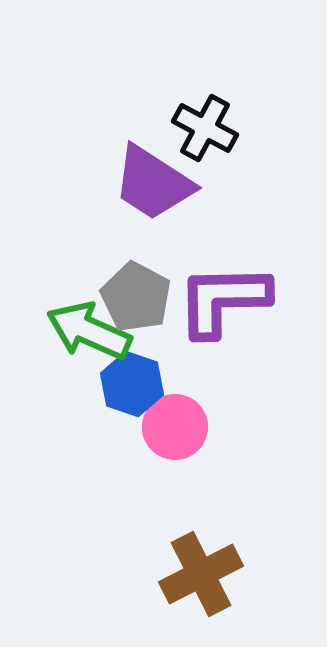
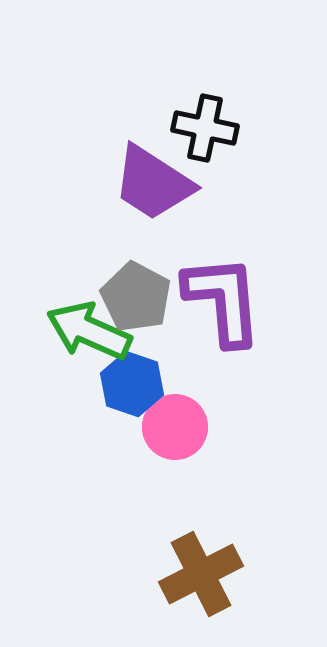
black cross: rotated 16 degrees counterclockwise
purple L-shape: rotated 86 degrees clockwise
